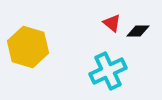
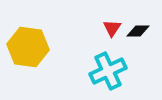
red triangle: moved 5 px down; rotated 24 degrees clockwise
yellow hexagon: rotated 9 degrees counterclockwise
